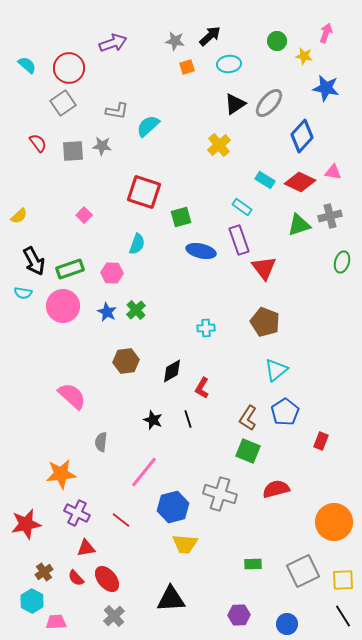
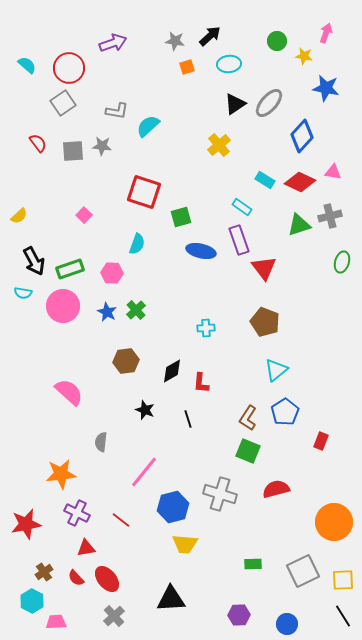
red L-shape at (202, 388): moved 1 px left, 5 px up; rotated 25 degrees counterclockwise
pink semicircle at (72, 396): moved 3 px left, 4 px up
black star at (153, 420): moved 8 px left, 10 px up
